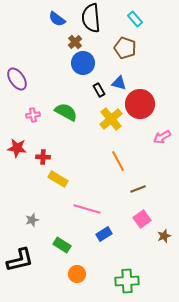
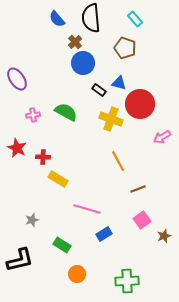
blue semicircle: rotated 12 degrees clockwise
black rectangle: rotated 24 degrees counterclockwise
yellow cross: rotated 30 degrees counterclockwise
red star: rotated 18 degrees clockwise
pink square: moved 1 px down
